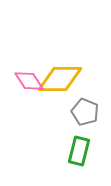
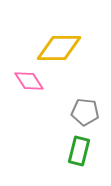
yellow diamond: moved 1 px left, 31 px up
gray pentagon: rotated 16 degrees counterclockwise
